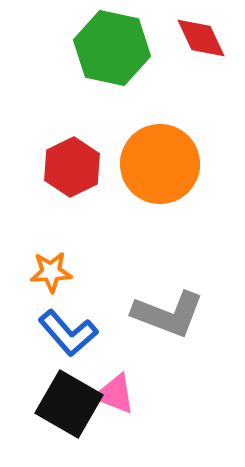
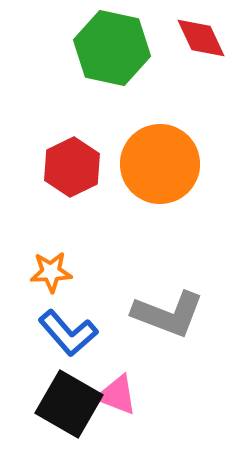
pink triangle: moved 2 px right, 1 px down
